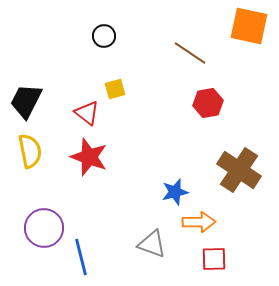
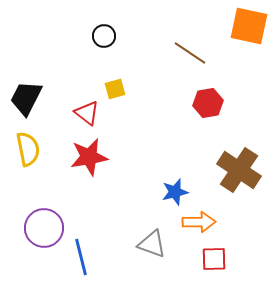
black trapezoid: moved 3 px up
yellow semicircle: moved 2 px left, 2 px up
red star: rotated 30 degrees counterclockwise
